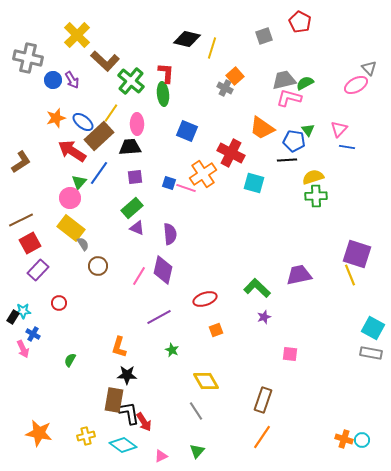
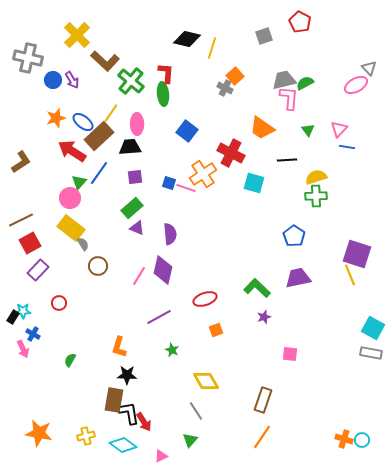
pink L-shape at (289, 98): rotated 80 degrees clockwise
blue square at (187, 131): rotated 15 degrees clockwise
blue pentagon at (294, 141): moved 95 px down; rotated 25 degrees clockwise
yellow semicircle at (313, 177): moved 3 px right
purple trapezoid at (299, 275): moved 1 px left, 3 px down
green triangle at (197, 451): moved 7 px left, 11 px up
